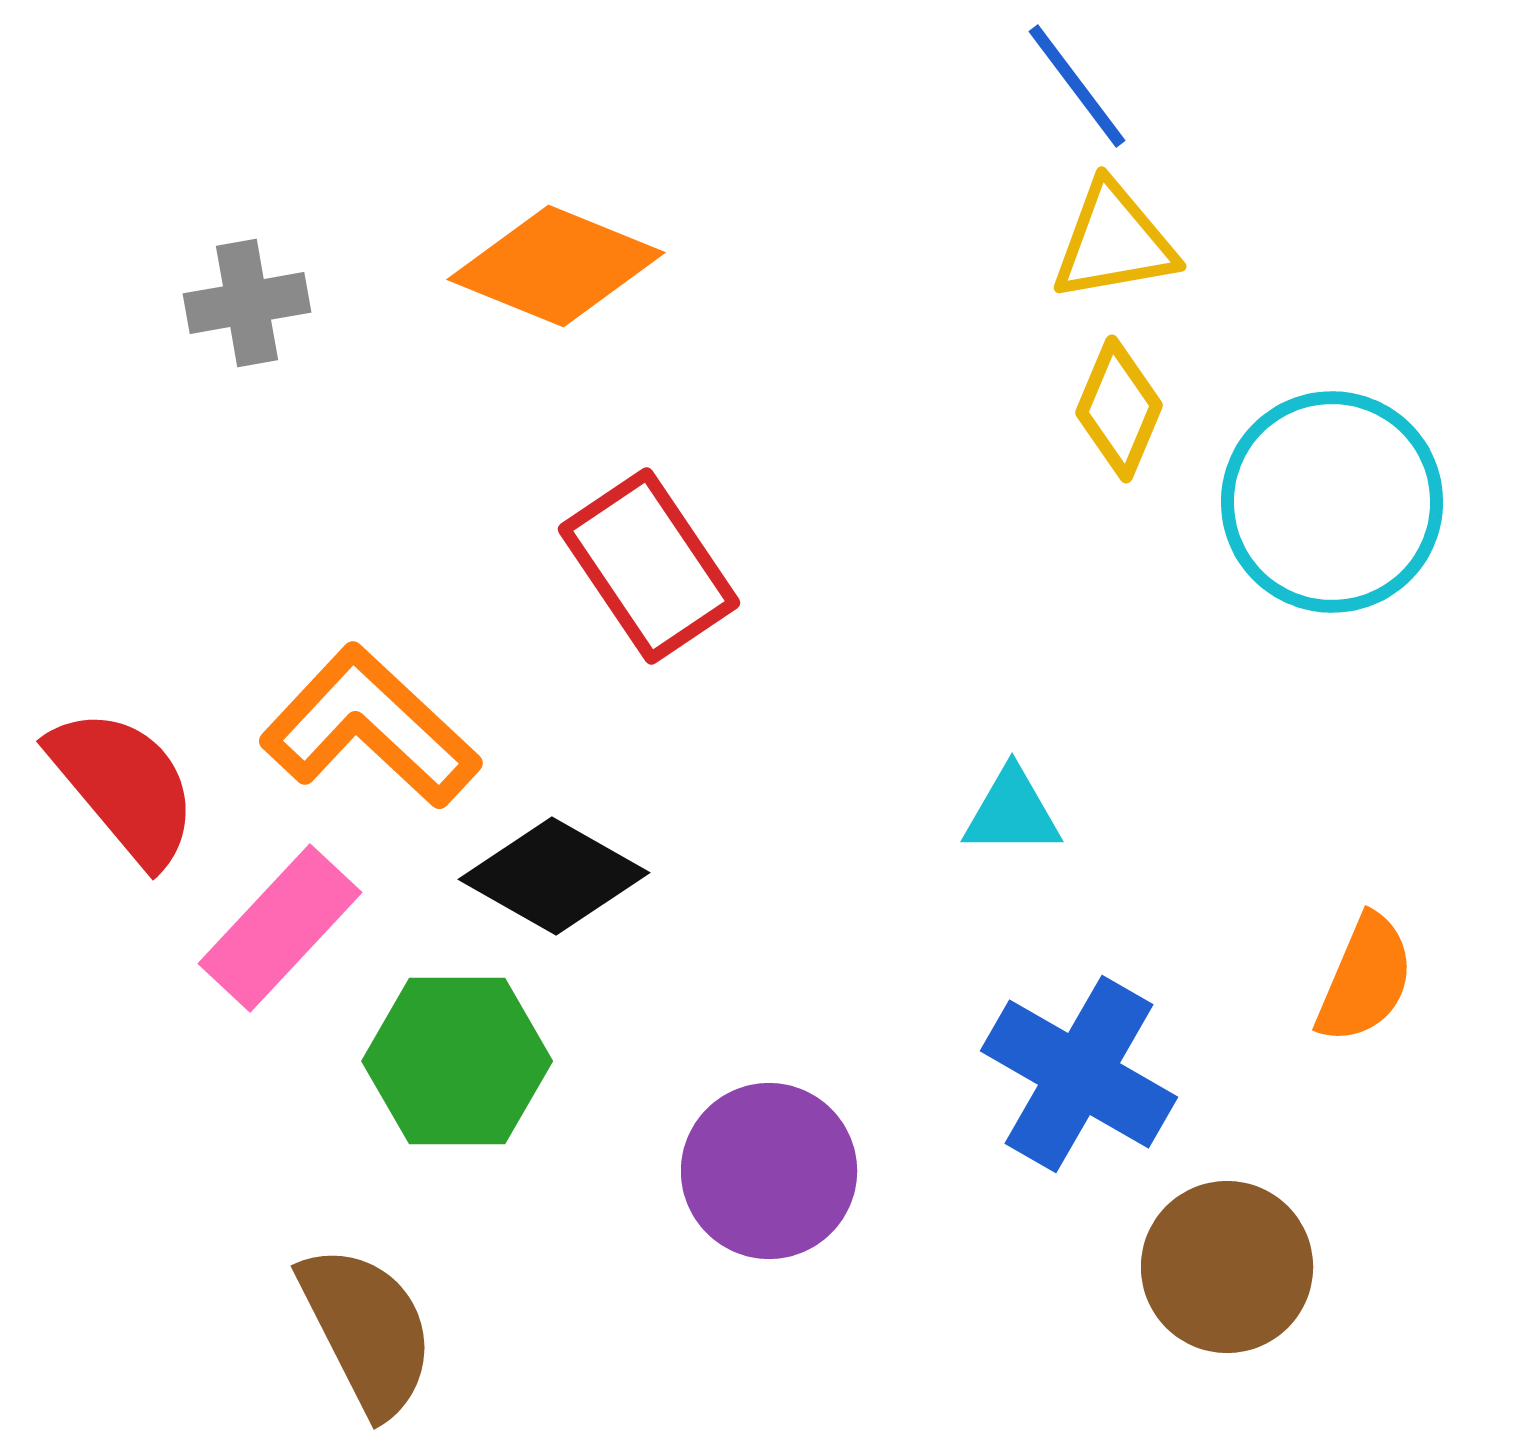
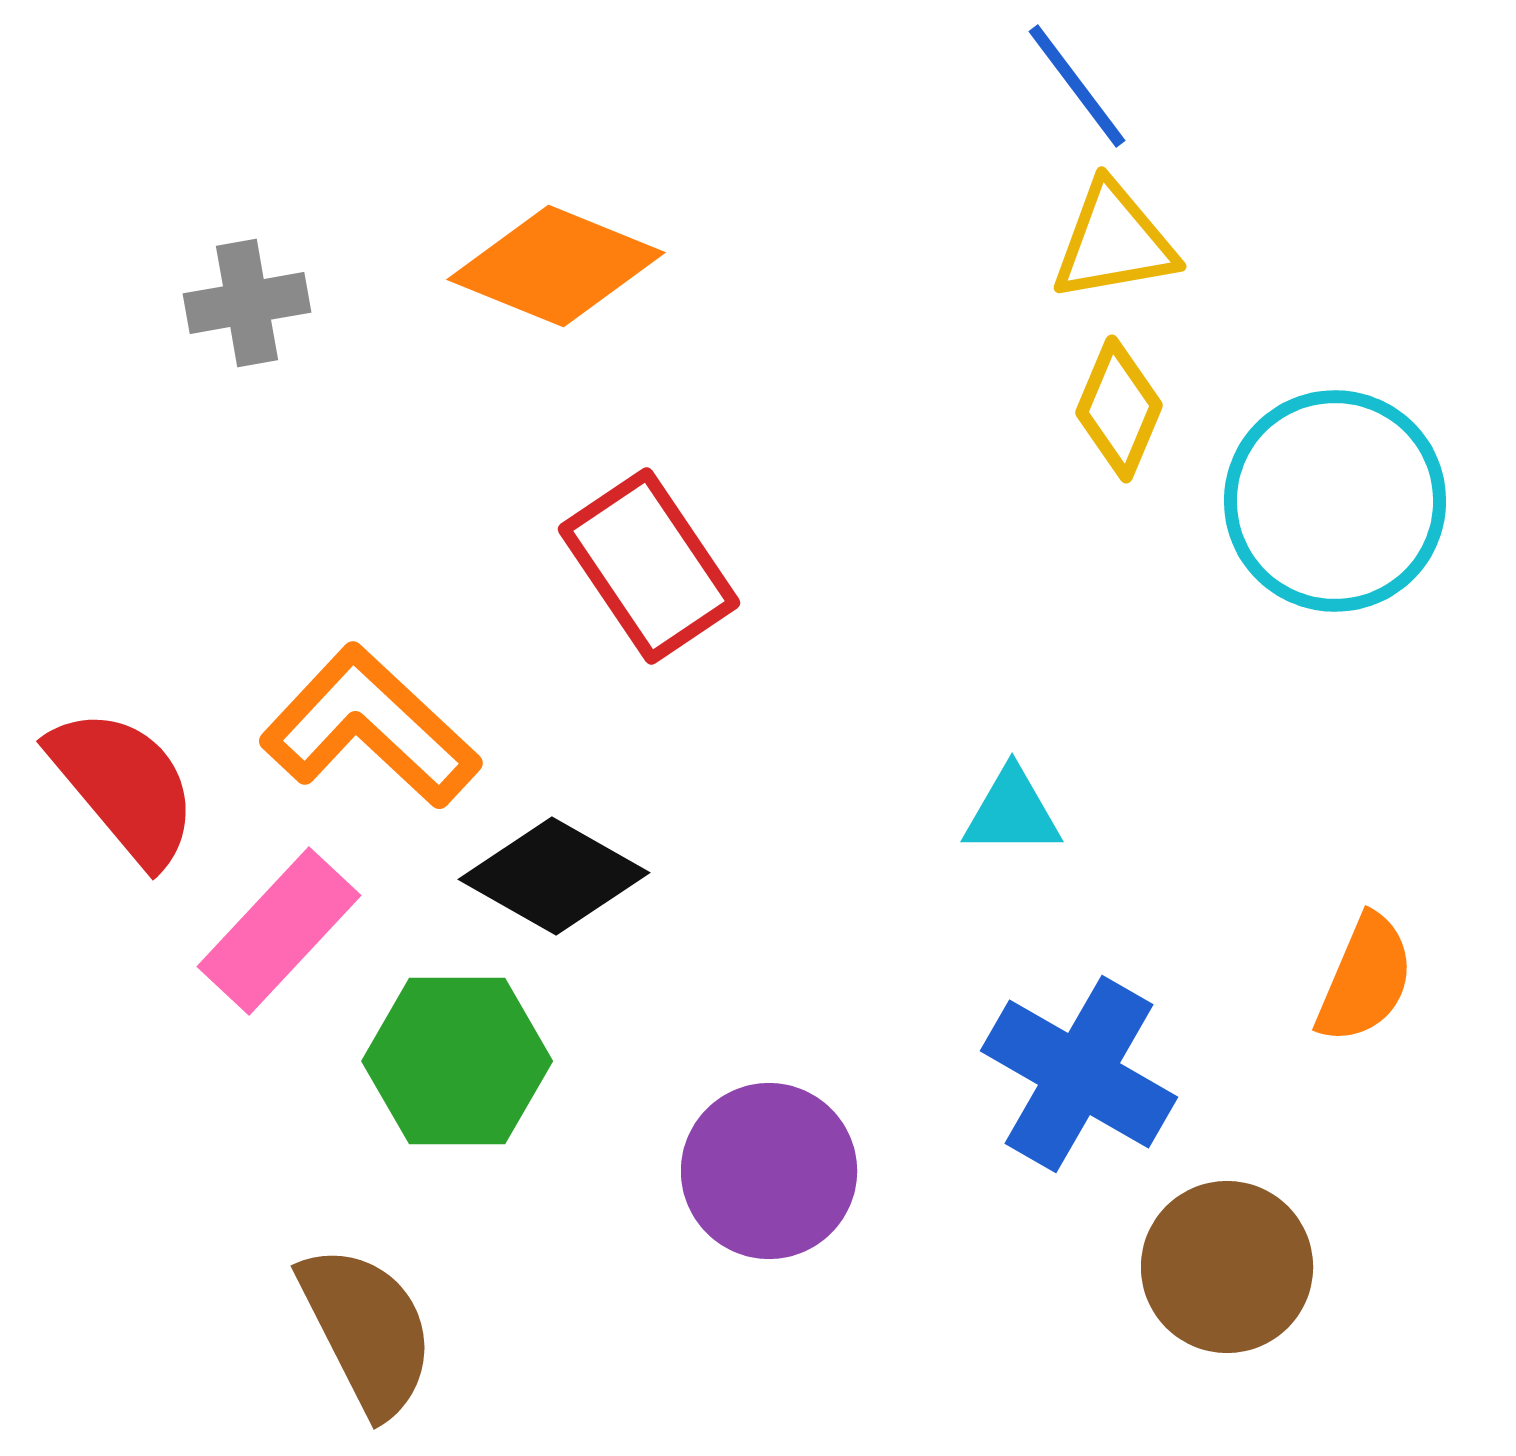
cyan circle: moved 3 px right, 1 px up
pink rectangle: moved 1 px left, 3 px down
